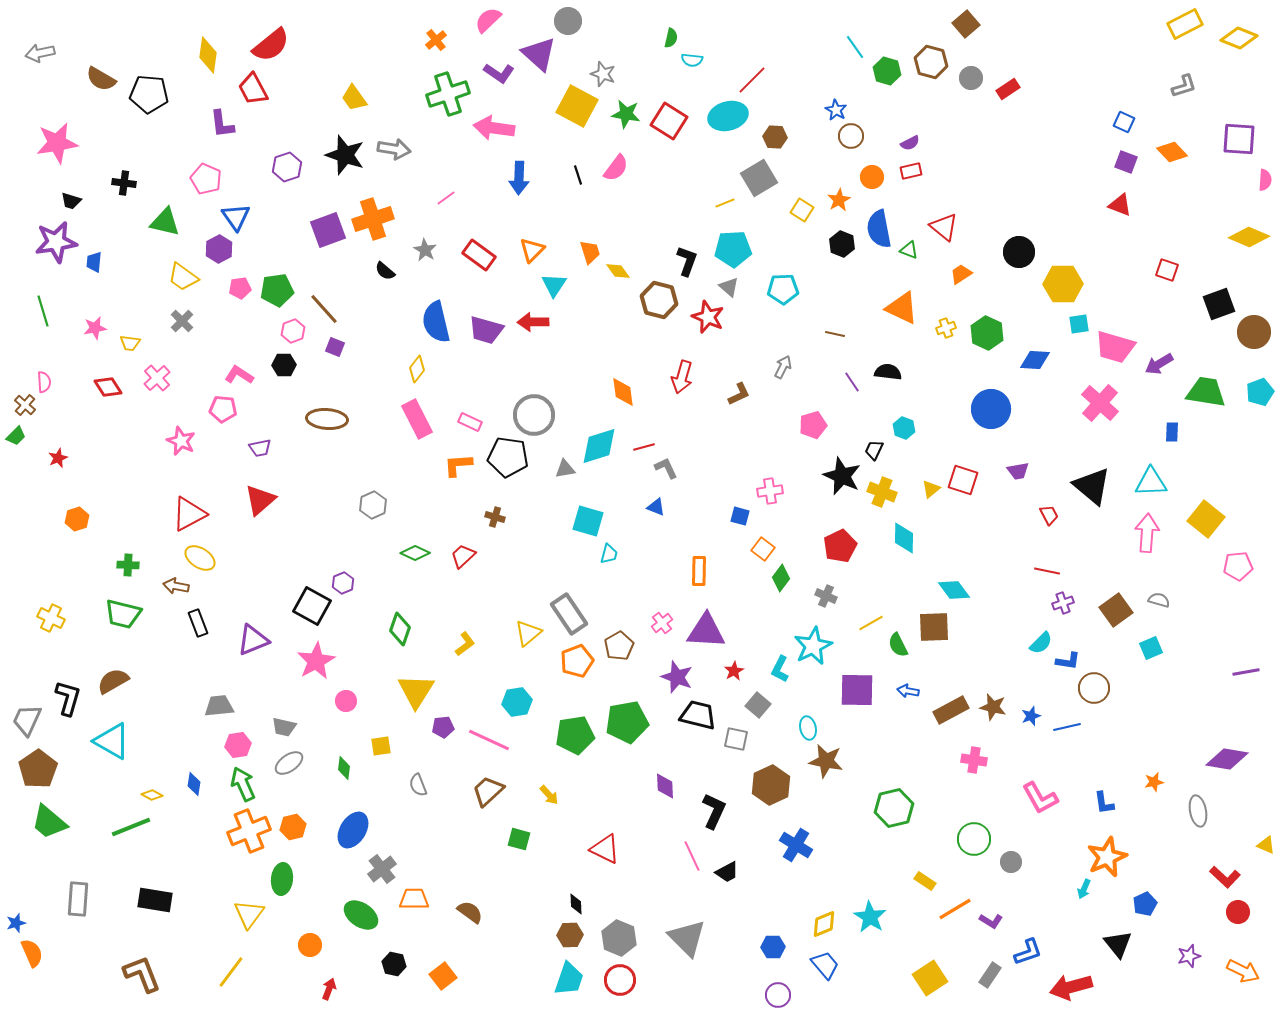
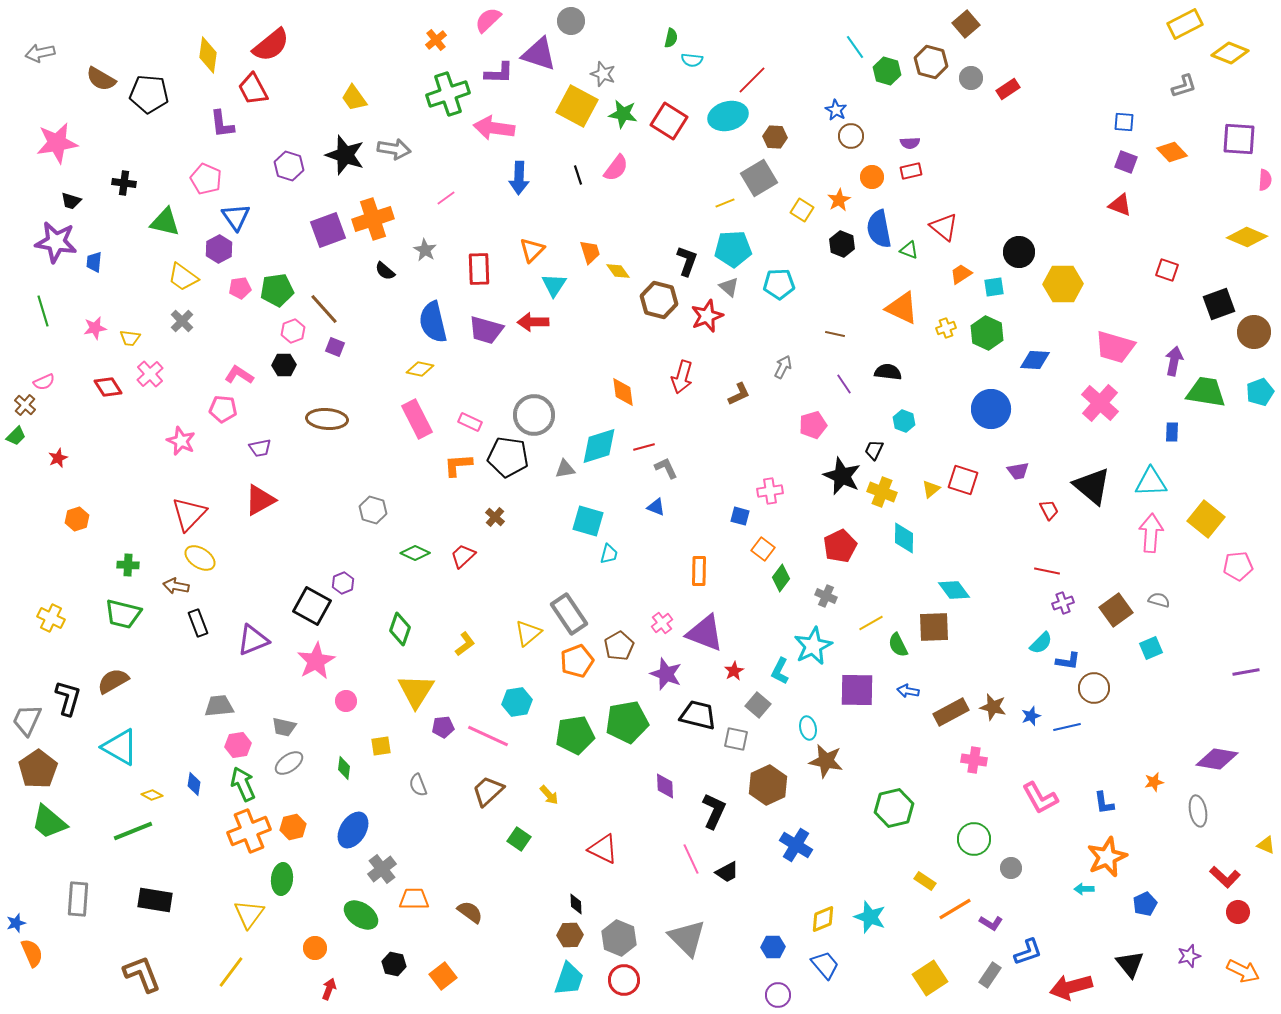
gray circle at (568, 21): moved 3 px right
yellow diamond at (1239, 38): moved 9 px left, 15 px down
purple triangle at (539, 54): rotated 24 degrees counterclockwise
purple L-shape at (499, 73): rotated 32 degrees counterclockwise
green star at (626, 114): moved 3 px left
blue square at (1124, 122): rotated 20 degrees counterclockwise
purple semicircle at (910, 143): rotated 24 degrees clockwise
purple hexagon at (287, 167): moved 2 px right, 1 px up; rotated 24 degrees counterclockwise
yellow diamond at (1249, 237): moved 2 px left
purple star at (56, 242): rotated 18 degrees clockwise
red rectangle at (479, 255): moved 14 px down; rotated 52 degrees clockwise
cyan pentagon at (783, 289): moved 4 px left, 5 px up
red star at (708, 317): moved 1 px left, 1 px up; rotated 28 degrees clockwise
blue semicircle at (436, 322): moved 3 px left
cyan square at (1079, 324): moved 85 px left, 37 px up
yellow trapezoid at (130, 343): moved 5 px up
purple arrow at (1159, 364): moved 15 px right, 3 px up; rotated 132 degrees clockwise
yellow diamond at (417, 369): moved 3 px right; rotated 64 degrees clockwise
pink cross at (157, 378): moved 7 px left, 4 px up
pink semicircle at (44, 382): rotated 70 degrees clockwise
purple line at (852, 382): moved 8 px left, 2 px down
cyan hexagon at (904, 428): moved 7 px up
red triangle at (260, 500): rotated 12 degrees clockwise
gray hexagon at (373, 505): moved 5 px down; rotated 20 degrees counterclockwise
red triangle at (189, 514): rotated 18 degrees counterclockwise
red trapezoid at (1049, 515): moved 5 px up
brown cross at (495, 517): rotated 24 degrees clockwise
pink arrow at (1147, 533): moved 4 px right
purple triangle at (706, 631): moved 1 px left, 2 px down; rotated 18 degrees clockwise
cyan L-shape at (780, 669): moved 2 px down
purple star at (677, 677): moved 11 px left, 3 px up
brown rectangle at (951, 710): moved 2 px down
pink line at (489, 740): moved 1 px left, 4 px up
cyan triangle at (112, 741): moved 8 px right, 6 px down
purple diamond at (1227, 759): moved 10 px left
brown hexagon at (771, 785): moved 3 px left
green line at (131, 827): moved 2 px right, 4 px down
green square at (519, 839): rotated 20 degrees clockwise
red triangle at (605, 849): moved 2 px left
pink line at (692, 856): moved 1 px left, 3 px down
gray circle at (1011, 862): moved 6 px down
cyan arrow at (1084, 889): rotated 66 degrees clockwise
cyan star at (870, 917): rotated 12 degrees counterclockwise
purple L-shape at (991, 921): moved 2 px down
yellow diamond at (824, 924): moved 1 px left, 5 px up
black triangle at (1118, 944): moved 12 px right, 20 px down
orange circle at (310, 945): moved 5 px right, 3 px down
red circle at (620, 980): moved 4 px right
